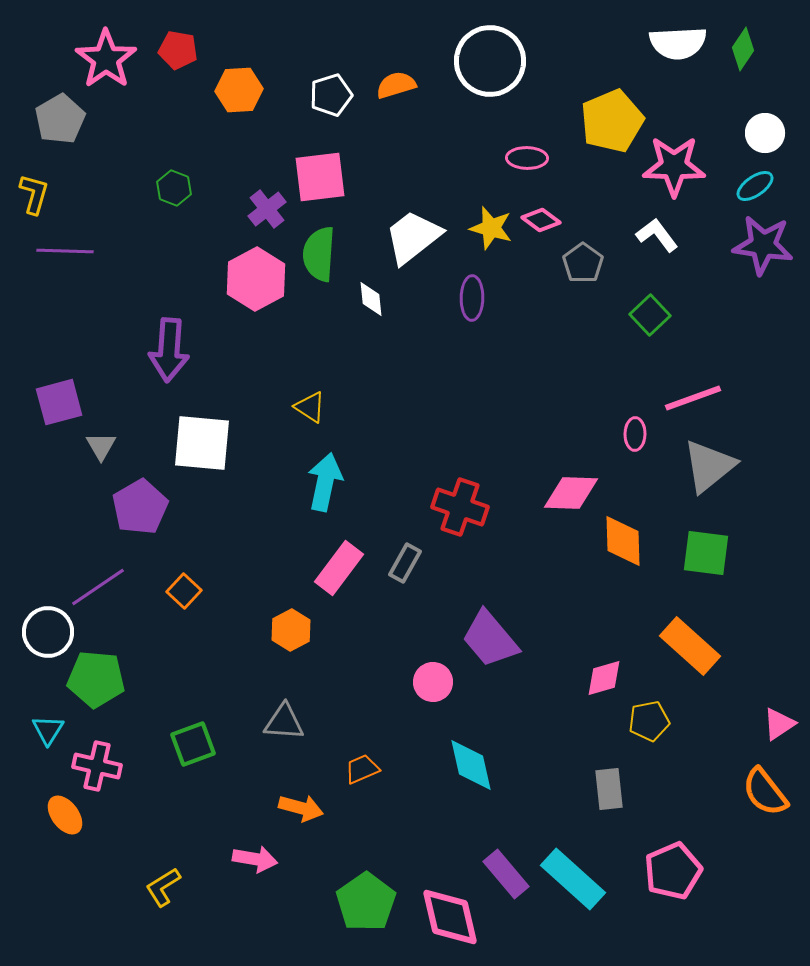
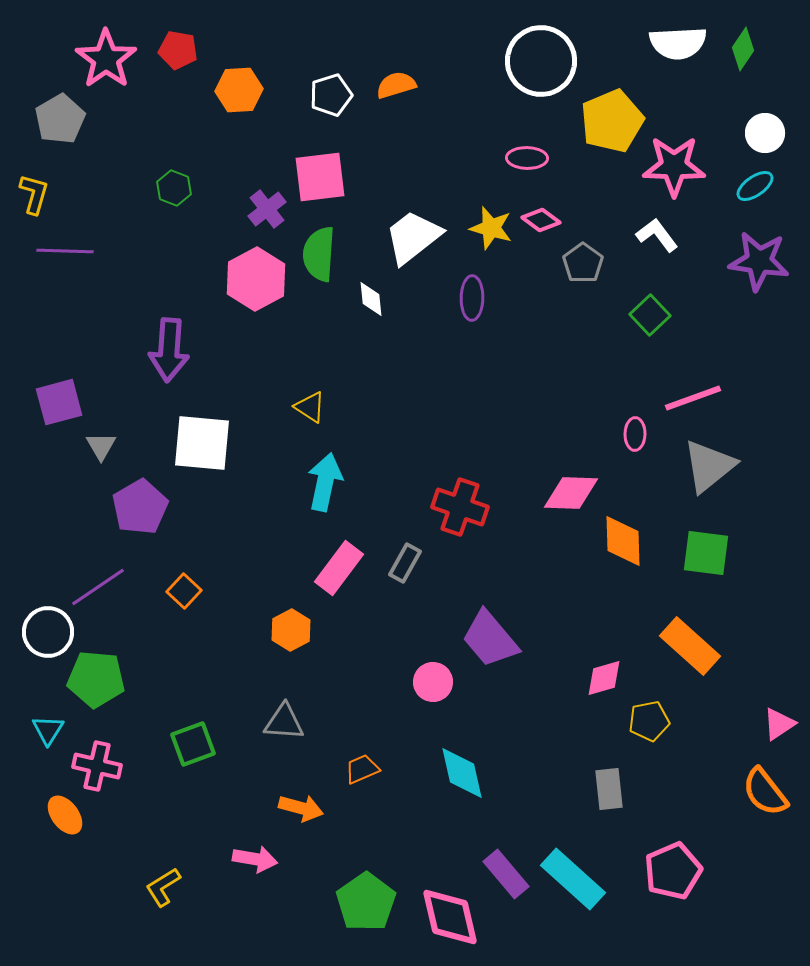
white circle at (490, 61): moved 51 px right
purple star at (763, 245): moved 4 px left, 16 px down
cyan diamond at (471, 765): moved 9 px left, 8 px down
